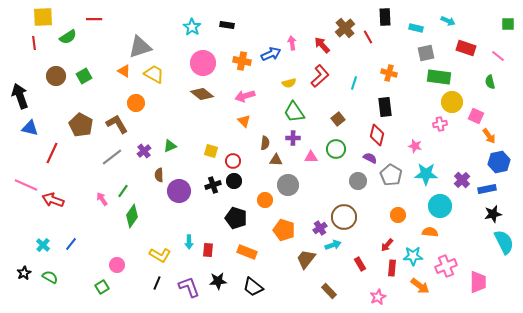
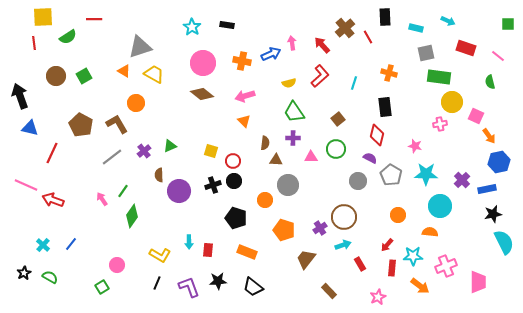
cyan arrow at (333, 245): moved 10 px right
